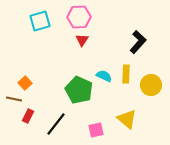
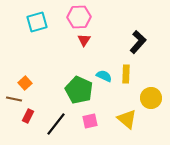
cyan square: moved 3 px left, 1 px down
red triangle: moved 2 px right
yellow circle: moved 13 px down
pink square: moved 6 px left, 9 px up
